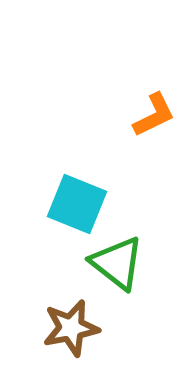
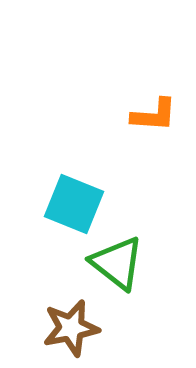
orange L-shape: rotated 30 degrees clockwise
cyan square: moved 3 px left
